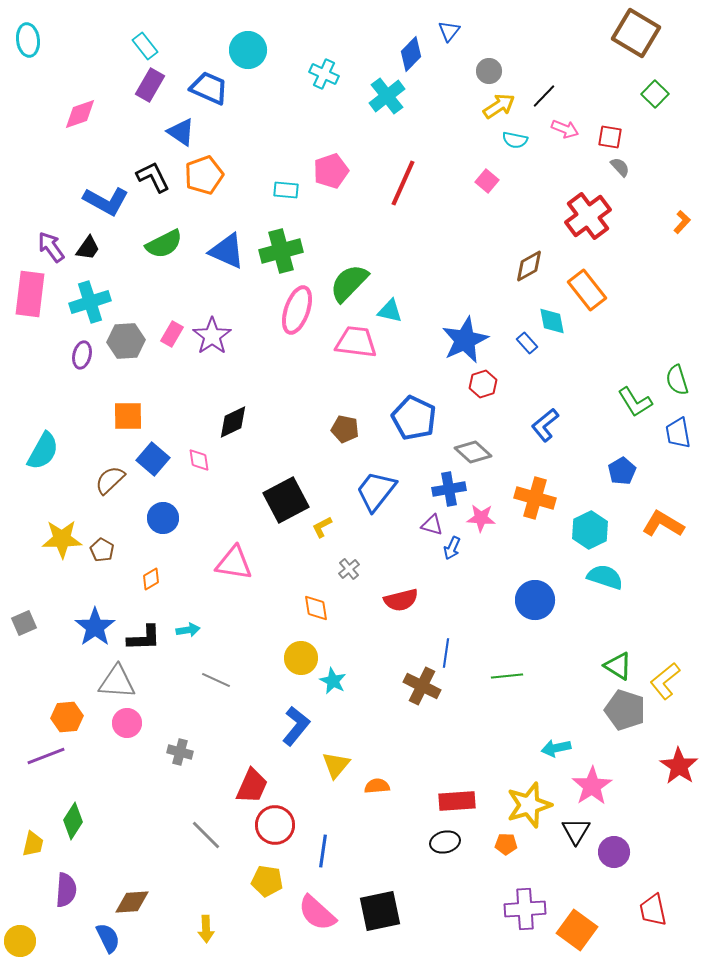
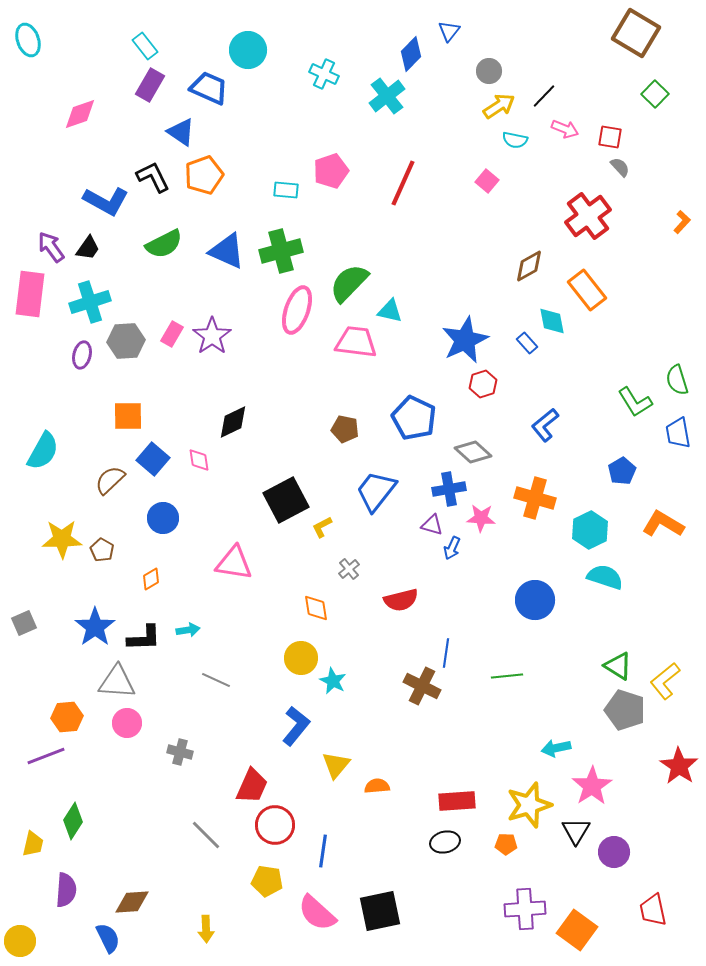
cyan ellipse at (28, 40): rotated 12 degrees counterclockwise
